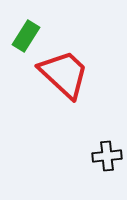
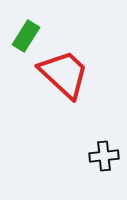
black cross: moved 3 px left
